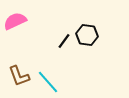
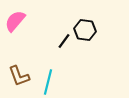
pink semicircle: rotated 25 degrees counterclockwise
black hexagon: moved 2 px left, 5 px up
cyan line: rotated 55 degrees clockwise
